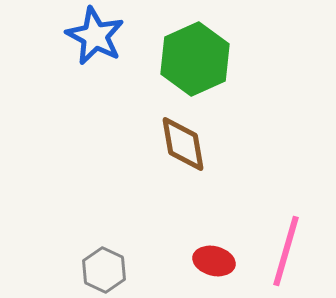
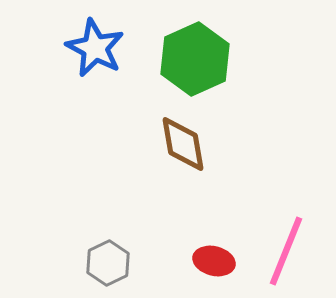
blue star: moved 12 px down
pink line: rotated 6 degrees clockwise
gray hexagon: moved 4 px right, 7 px up; rotated 9 degrees clockwise
